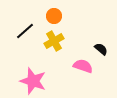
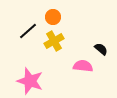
orange circle: moved 1 px left, 1 px down
black line: moved 3 px right
pink semicircle: rotated 12 degrees counterclockwise
pink star: moved 3 px left
